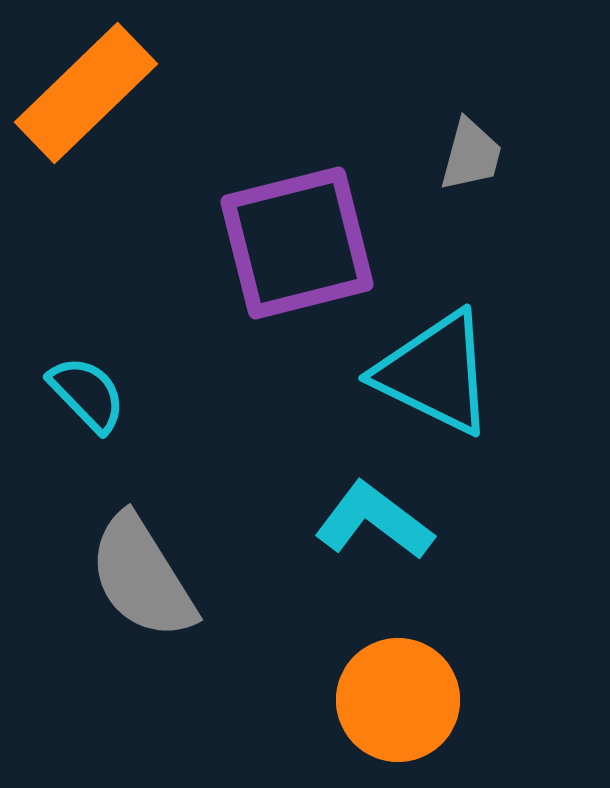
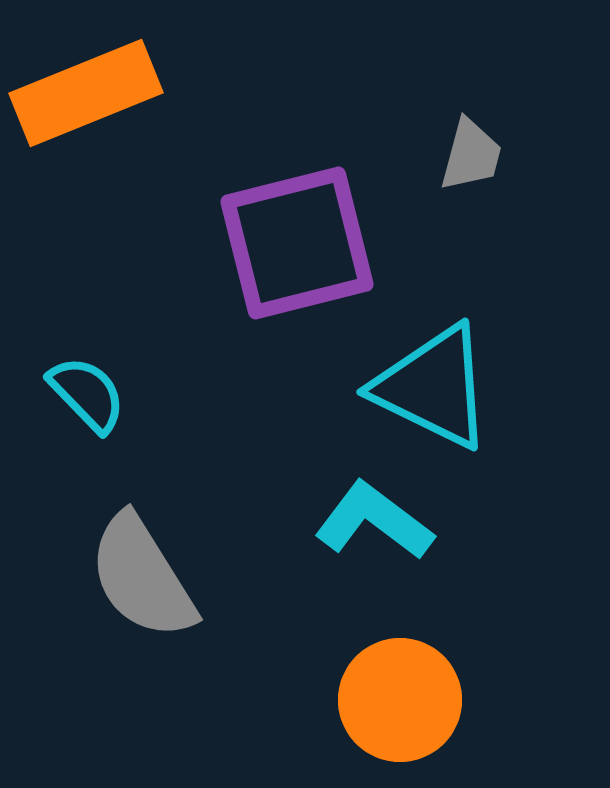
orange rectangle: rotated 22 degrees clockwise
cyan triangle: moved 2 px left, 14 px down
orange circle: moved 2 px right
